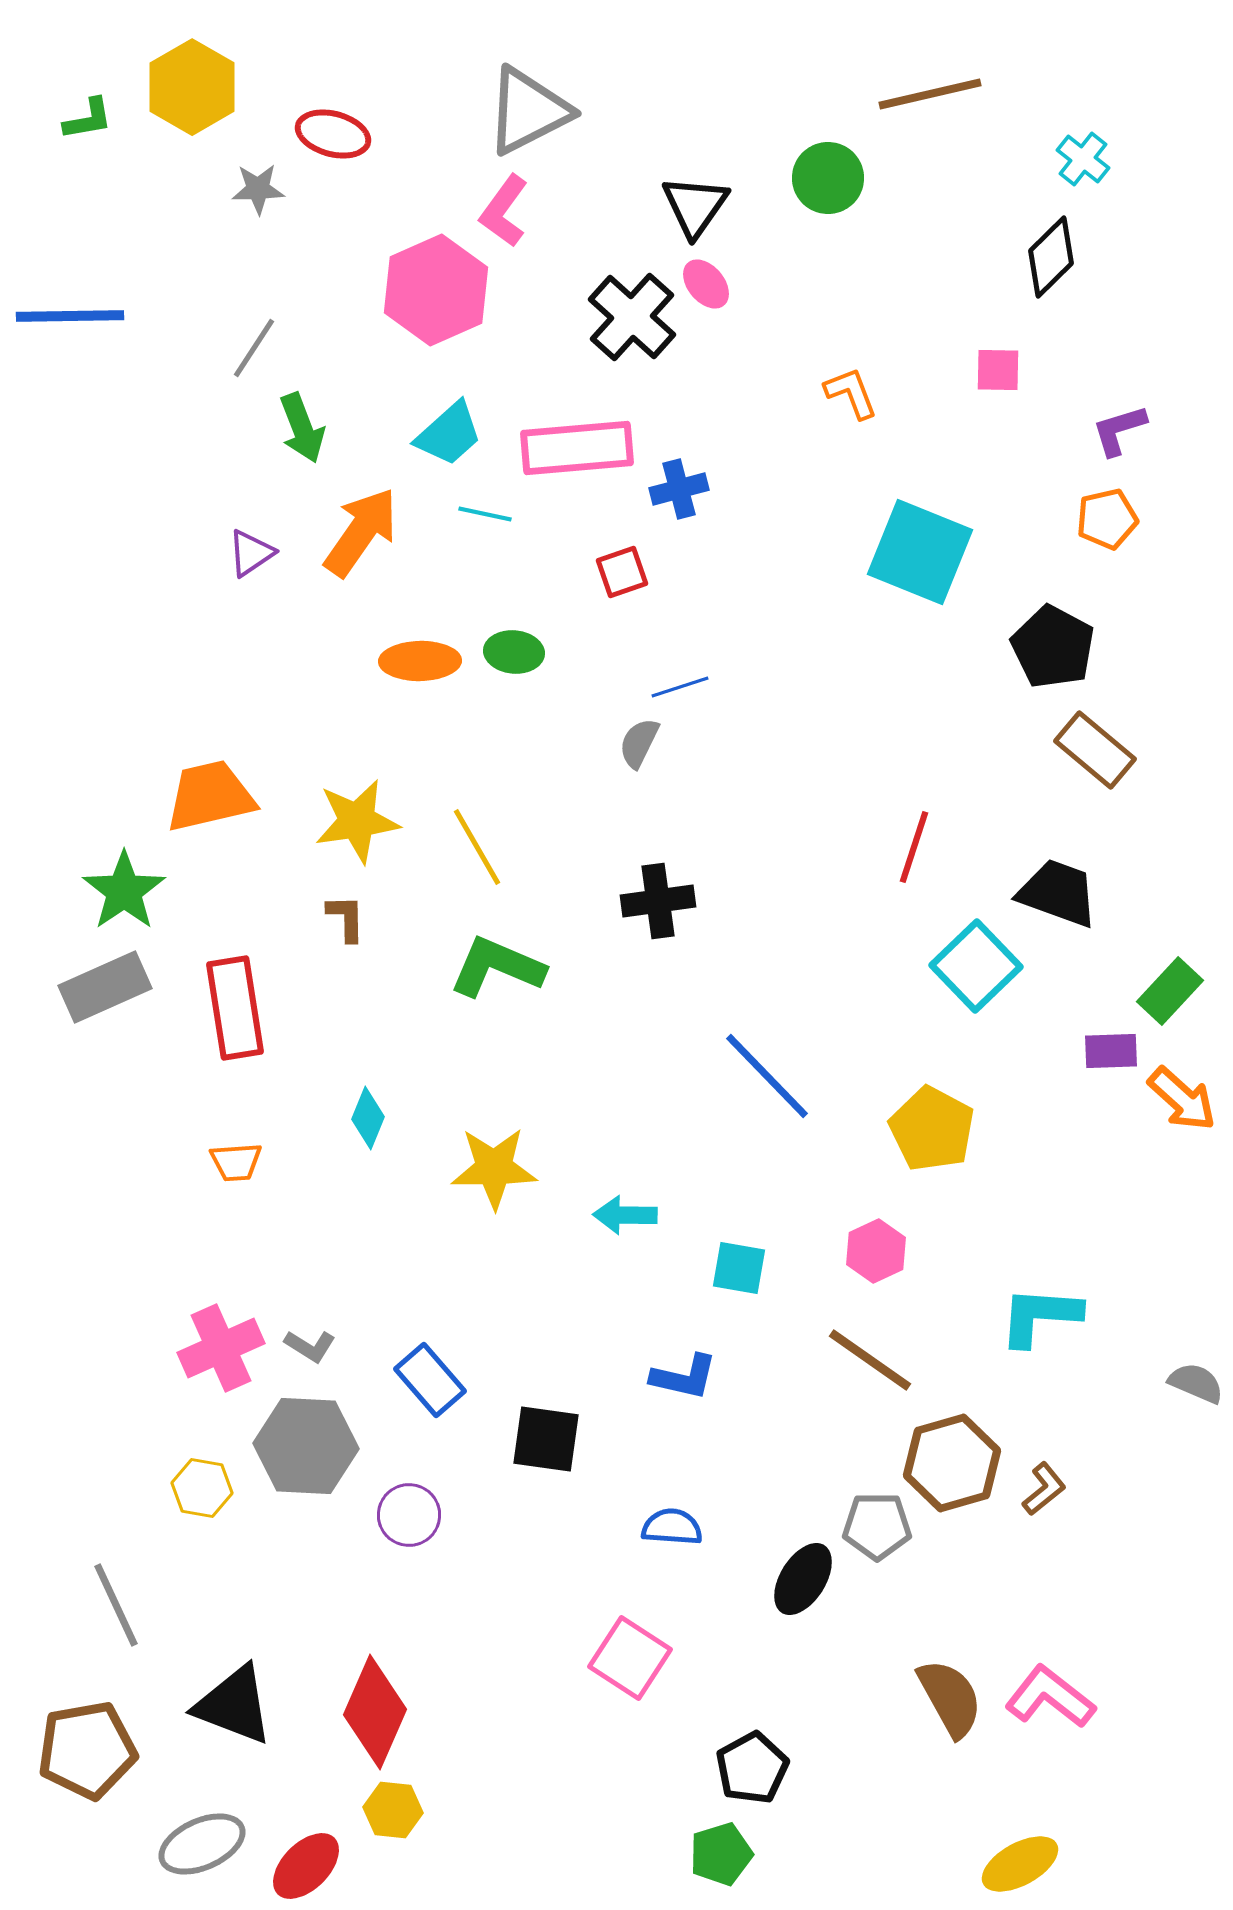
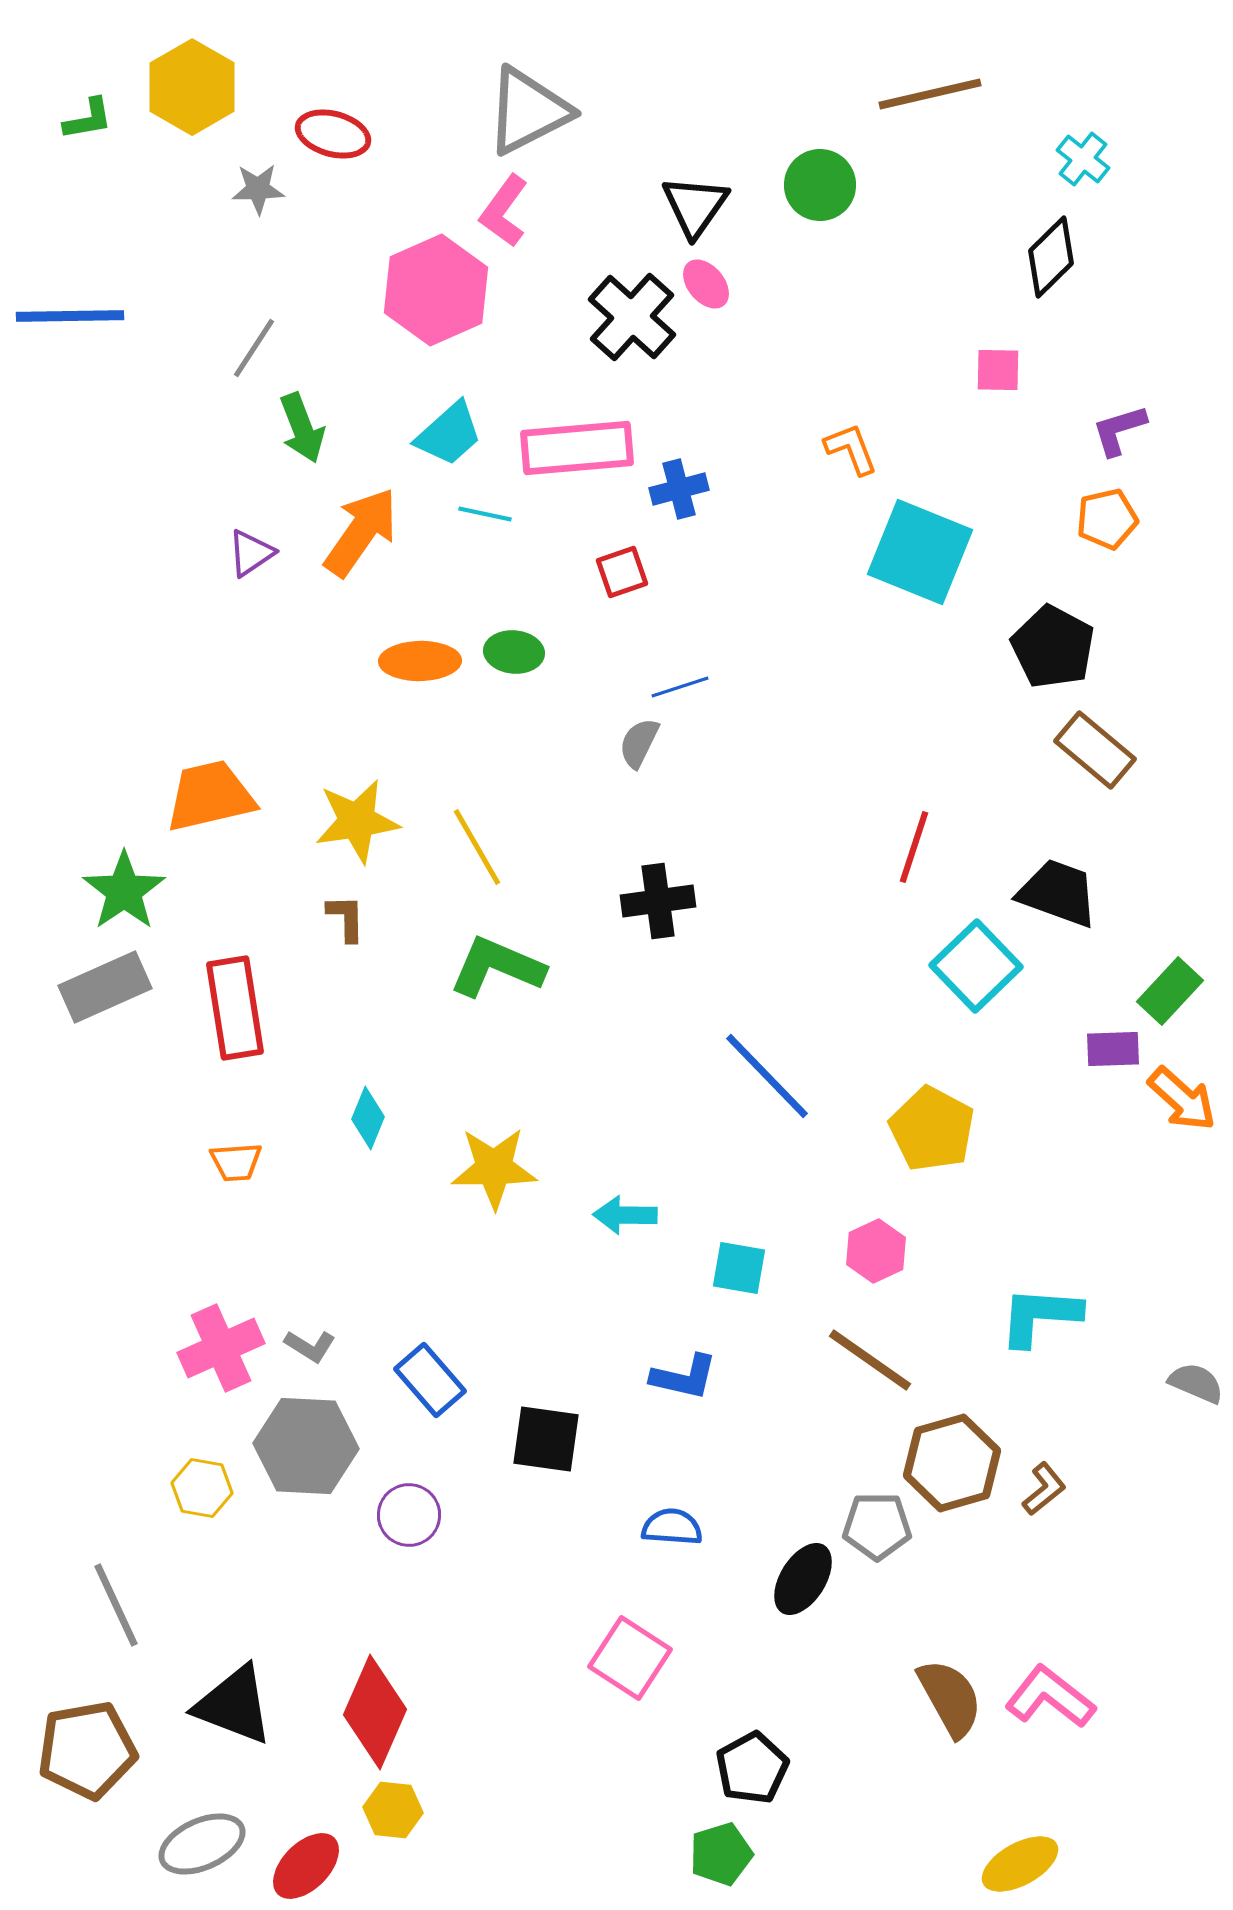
green circle at (828, 178): moved 8 px left, 7 px down
orange L-shape at (851, 393): moved 56 px down
purple rectangle at (1111, 1051): moved 2 px right, 2 px up
